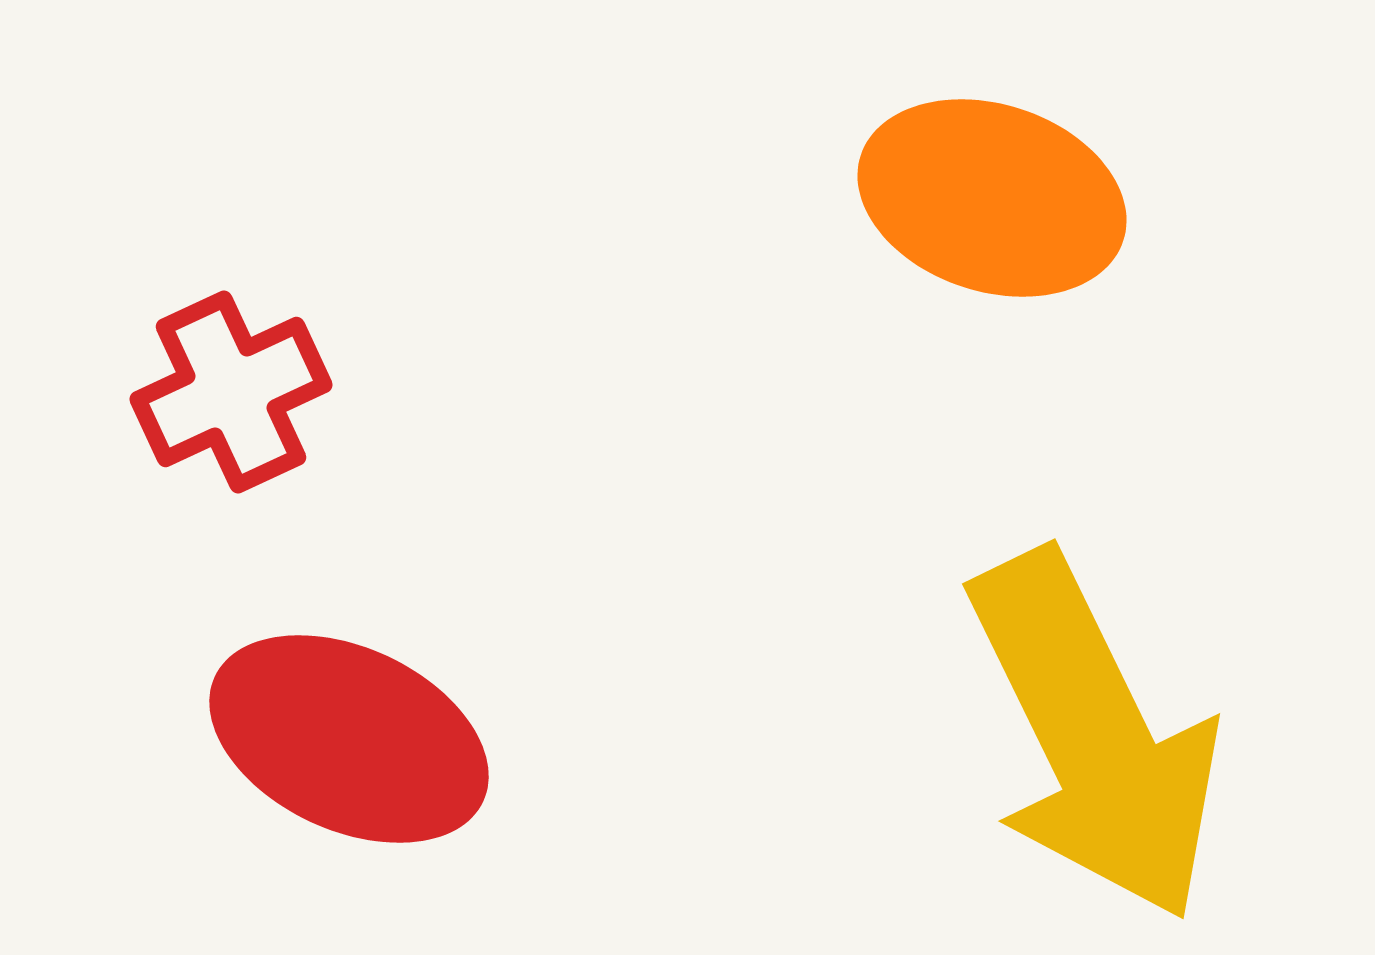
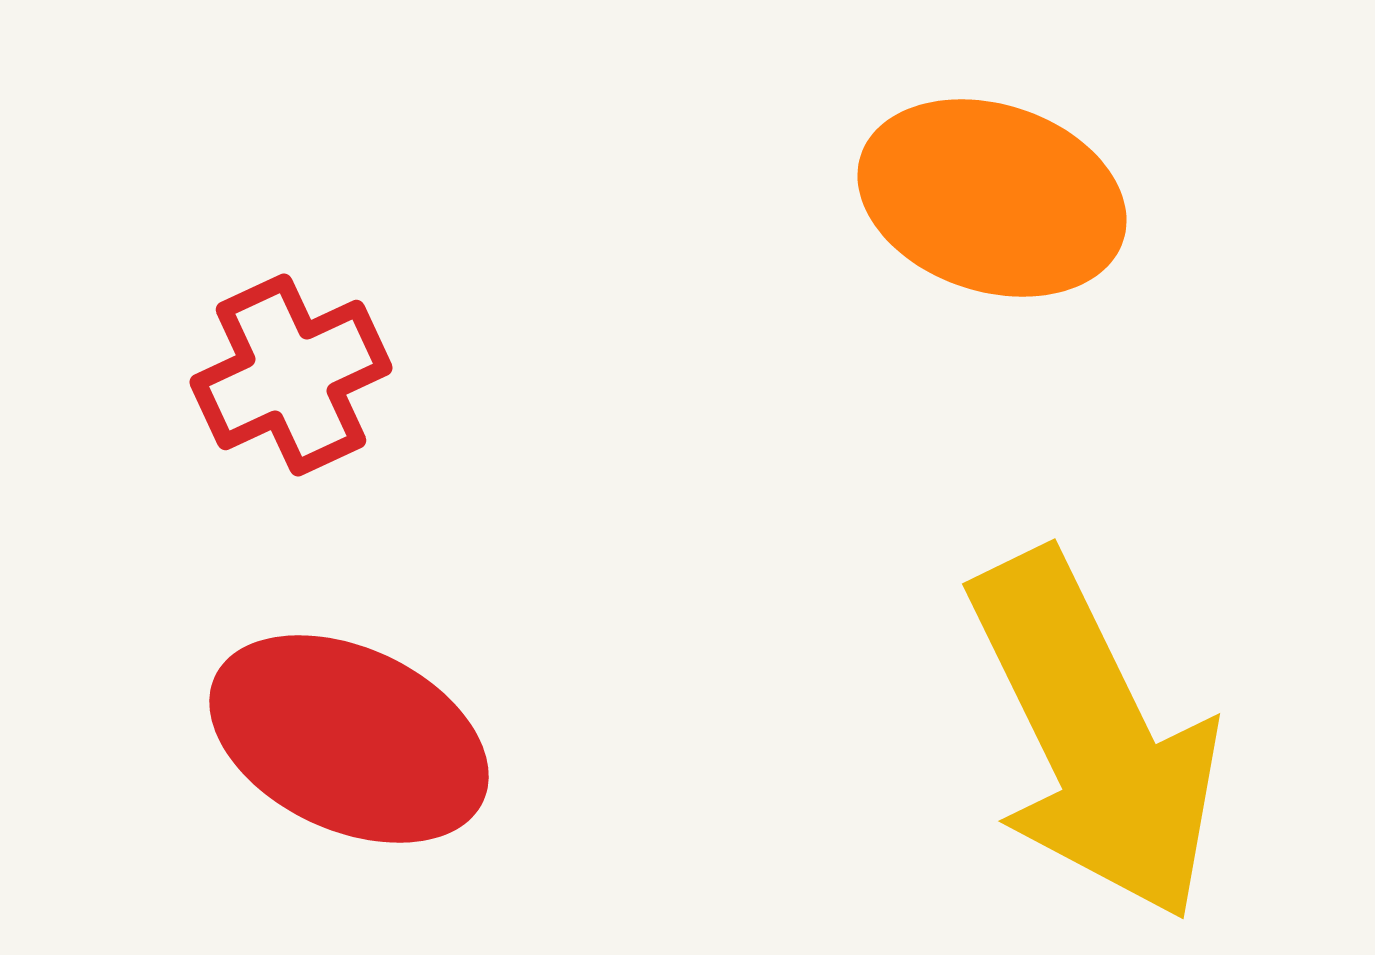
red cross: moved 60 px right, 17 px up
